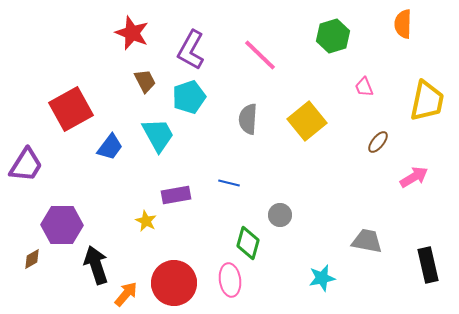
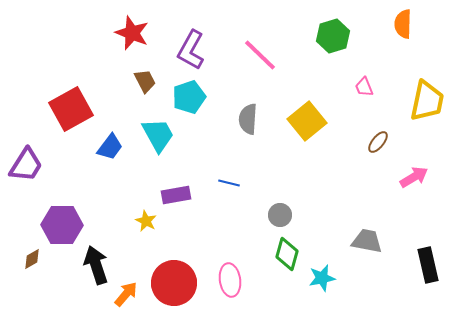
green diamond: moved 39 px right, 11 px down
